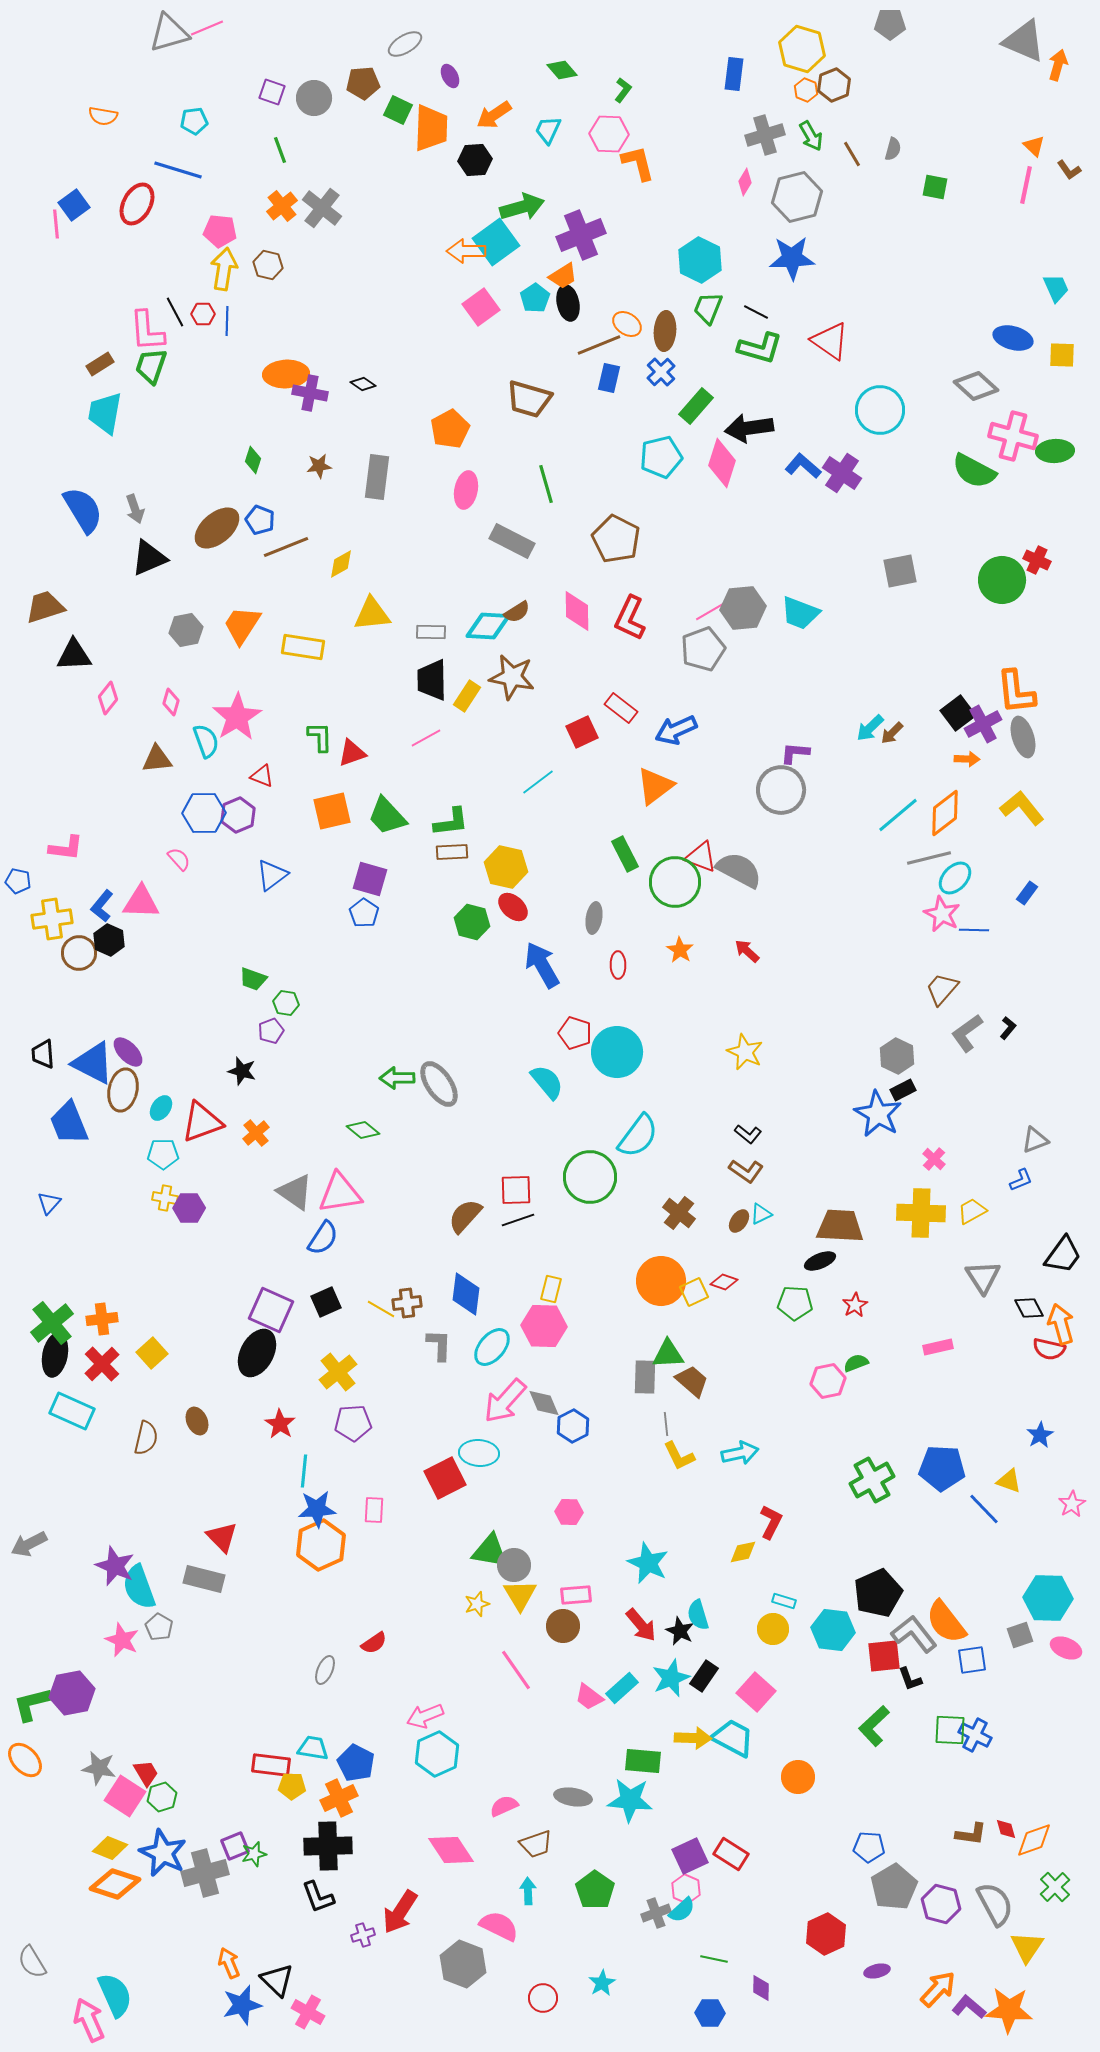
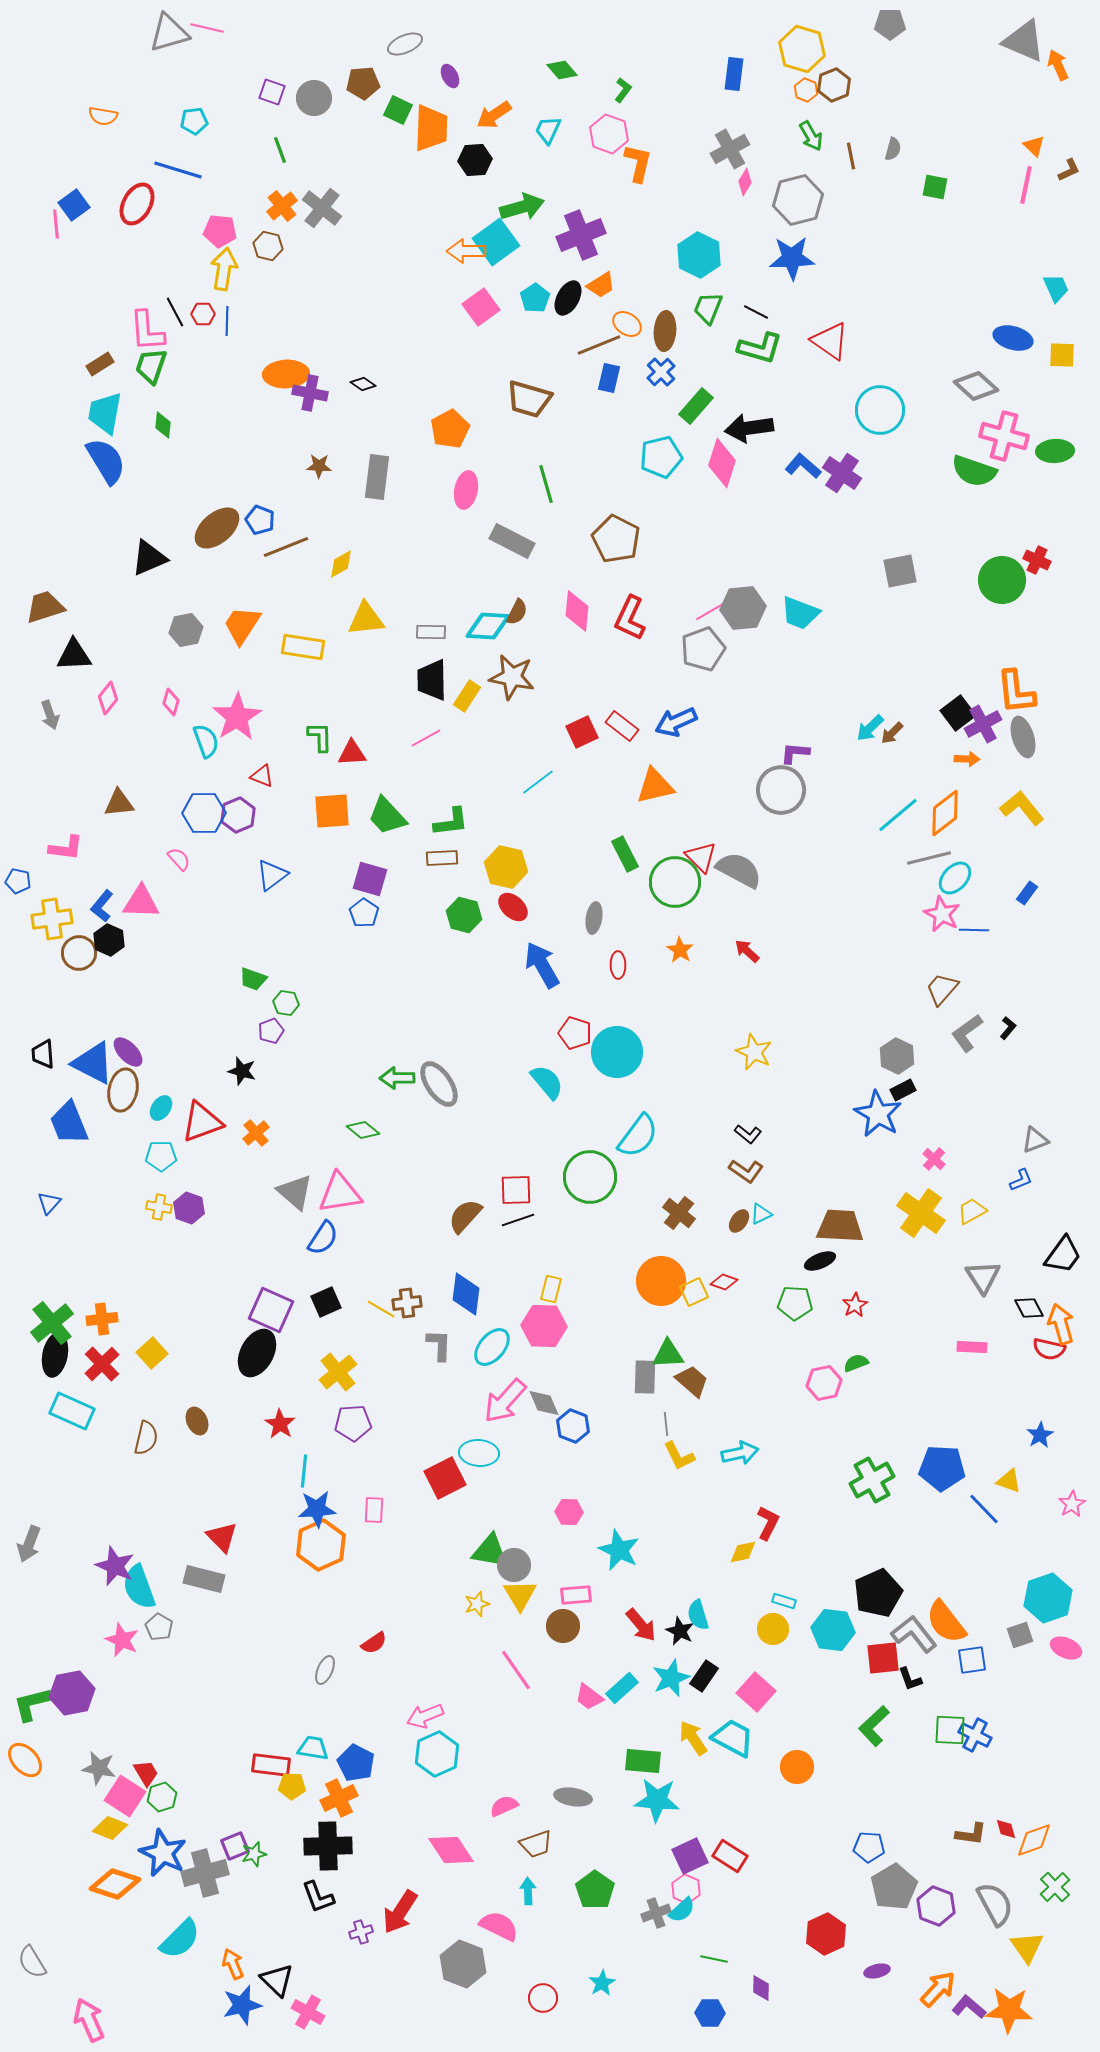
pink line at (207, 28): rotated 36 degrees clockwise
gray ellipse at (405, 44): rotated 8 degrees clockwise
orange arrow at (1058, 65): rotated 40 degrees counterclockwise
pink hexagon at (609, 134): rotated 18 degrees clockwise
gray cross at (765, 135): moved 35 px left, 14 px down; rotated 12 degrees counterclockwise
brown line at (852, 154): moved 1 px left, 2 px down; rotated 20 degrees clockwise
orange L-shape at (638, 163): rotated 27 degrees clockwise
brown L-shape at (1069, 170): rotated 80 degrees counterclockwise
gray hexagon at (797, 197): moved 1 px right, 3 px down
cyan hexagon at (700, 260): moved 1 px left, 5 px up
brown hexagon at (268, 265): moved 19 px up
orange trapezoid at (563, 276): moved 38 px right, 9 px down
black ellipse at (568, 303): moved 5 px up; rotated 40 degrees clockwise
pink cross at (1013, 436): moved 9 px left
green diamond at (253, 460): moved 90 px left, 35 px up; rotated 12 degrees counterclockwise
brown star at (319, 466): rotated 10 degrees clockwise
green semicircle at (974, 471): rotated 9 degrees counterclockwise
gray arrow at (135, 509): moved 85 px left, 206 px down
blue semicircle at (83, 510): moved 23 px right, 49 px up
pink diamond at (577, 611): rotated 6 degrees clockwise
brown semicircle at (517, 612): rotated 32 degrees counterclockwise
yellow triangle at (372, 614): moved 6 px left, 5 px down
red rectangle at (621, 708): moved 1 px right, 18 px down
blue arrow at (676, 730): moved 8 px up
red triangle at (352, 753): rotated 16 degrees clockwise
brown triangle at (157, 759): moved 38 px left, 44 px down
orange triangle at (655, 786): rotated 24 degrees clockwise
orange square at (332, 811): rotated 9 degrees clockwise
brown rectangle at (452, 852): moved 10 px left, 6 px down
red triangle at (701, 857): rotated 24 degrees clockwise
green hexagon at (472, 922): moved 8 px left, 7 px up
yellow star at (745, 1052): moved 9 px right
cyan pentagon at (163, 1154): moved 2 px left, 2 px down
gray triangle at (295, 1192): rotated 6 degrees clockwise
yellow cross at (165, 1198): moved 6 px left, 9 px down
purple hexagon at (189, 1208): rotated 20 degrees clockwise
yellow cross at (921, 1213): rotated 33 degrees clockwise
pink rectangle at (938, 1347): moved 34 px right; rotated 16 degrees clockwise
pink hexagon at (828, 1381): moved 4 px left, 2 px down
blue hexagon at (573, 1426): rotated 12 degrees counterclockwise
red L-shape at (771, 1522): moved 3 px left, 1 px down
gray arrow at (29, 1544): rotated 42 degrees counterclockwise
cyan star at (648, 1563): moved 29 px left, 13 px up
cyan hexagon at (1048, 1598): rotated 21 degrees counterclockwise
red square at (884, 1656): moved 1 px left, 2 px down
yellow arrow at (693, 1738): rotated 126 degrees counterclockwise
orange circle at (798, 1777): moved 1 px left, 10 px up
cyan star at (630, 1800): moved 27 px right
yellow diamond at (110, 1848): moved 20 px up
red rectangle at (731, 1854): moved 1 px left, 2 px down
purple hexagon at (941, 1904): moved 5 px left, 2 px down; rotated 6 degrees clockwise
purple cross at (363, 1935): moved 2 px left, 3 px up
yellow triangle at (1027, 1947): rotated 9 degrees counterclockwise
orange arrow at (229, 1963): moved 4 px right, 1 px down
cyan semicircle at (115, 1995): moved 65 px right, 56 px up; rotated 69 degrees clockwise
